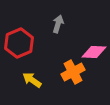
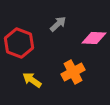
gray arrow: rotated 30 degrees clockwise
red hexagon: rotated 16 degrees counterclockwise
pink diamond: moved 14 px up
